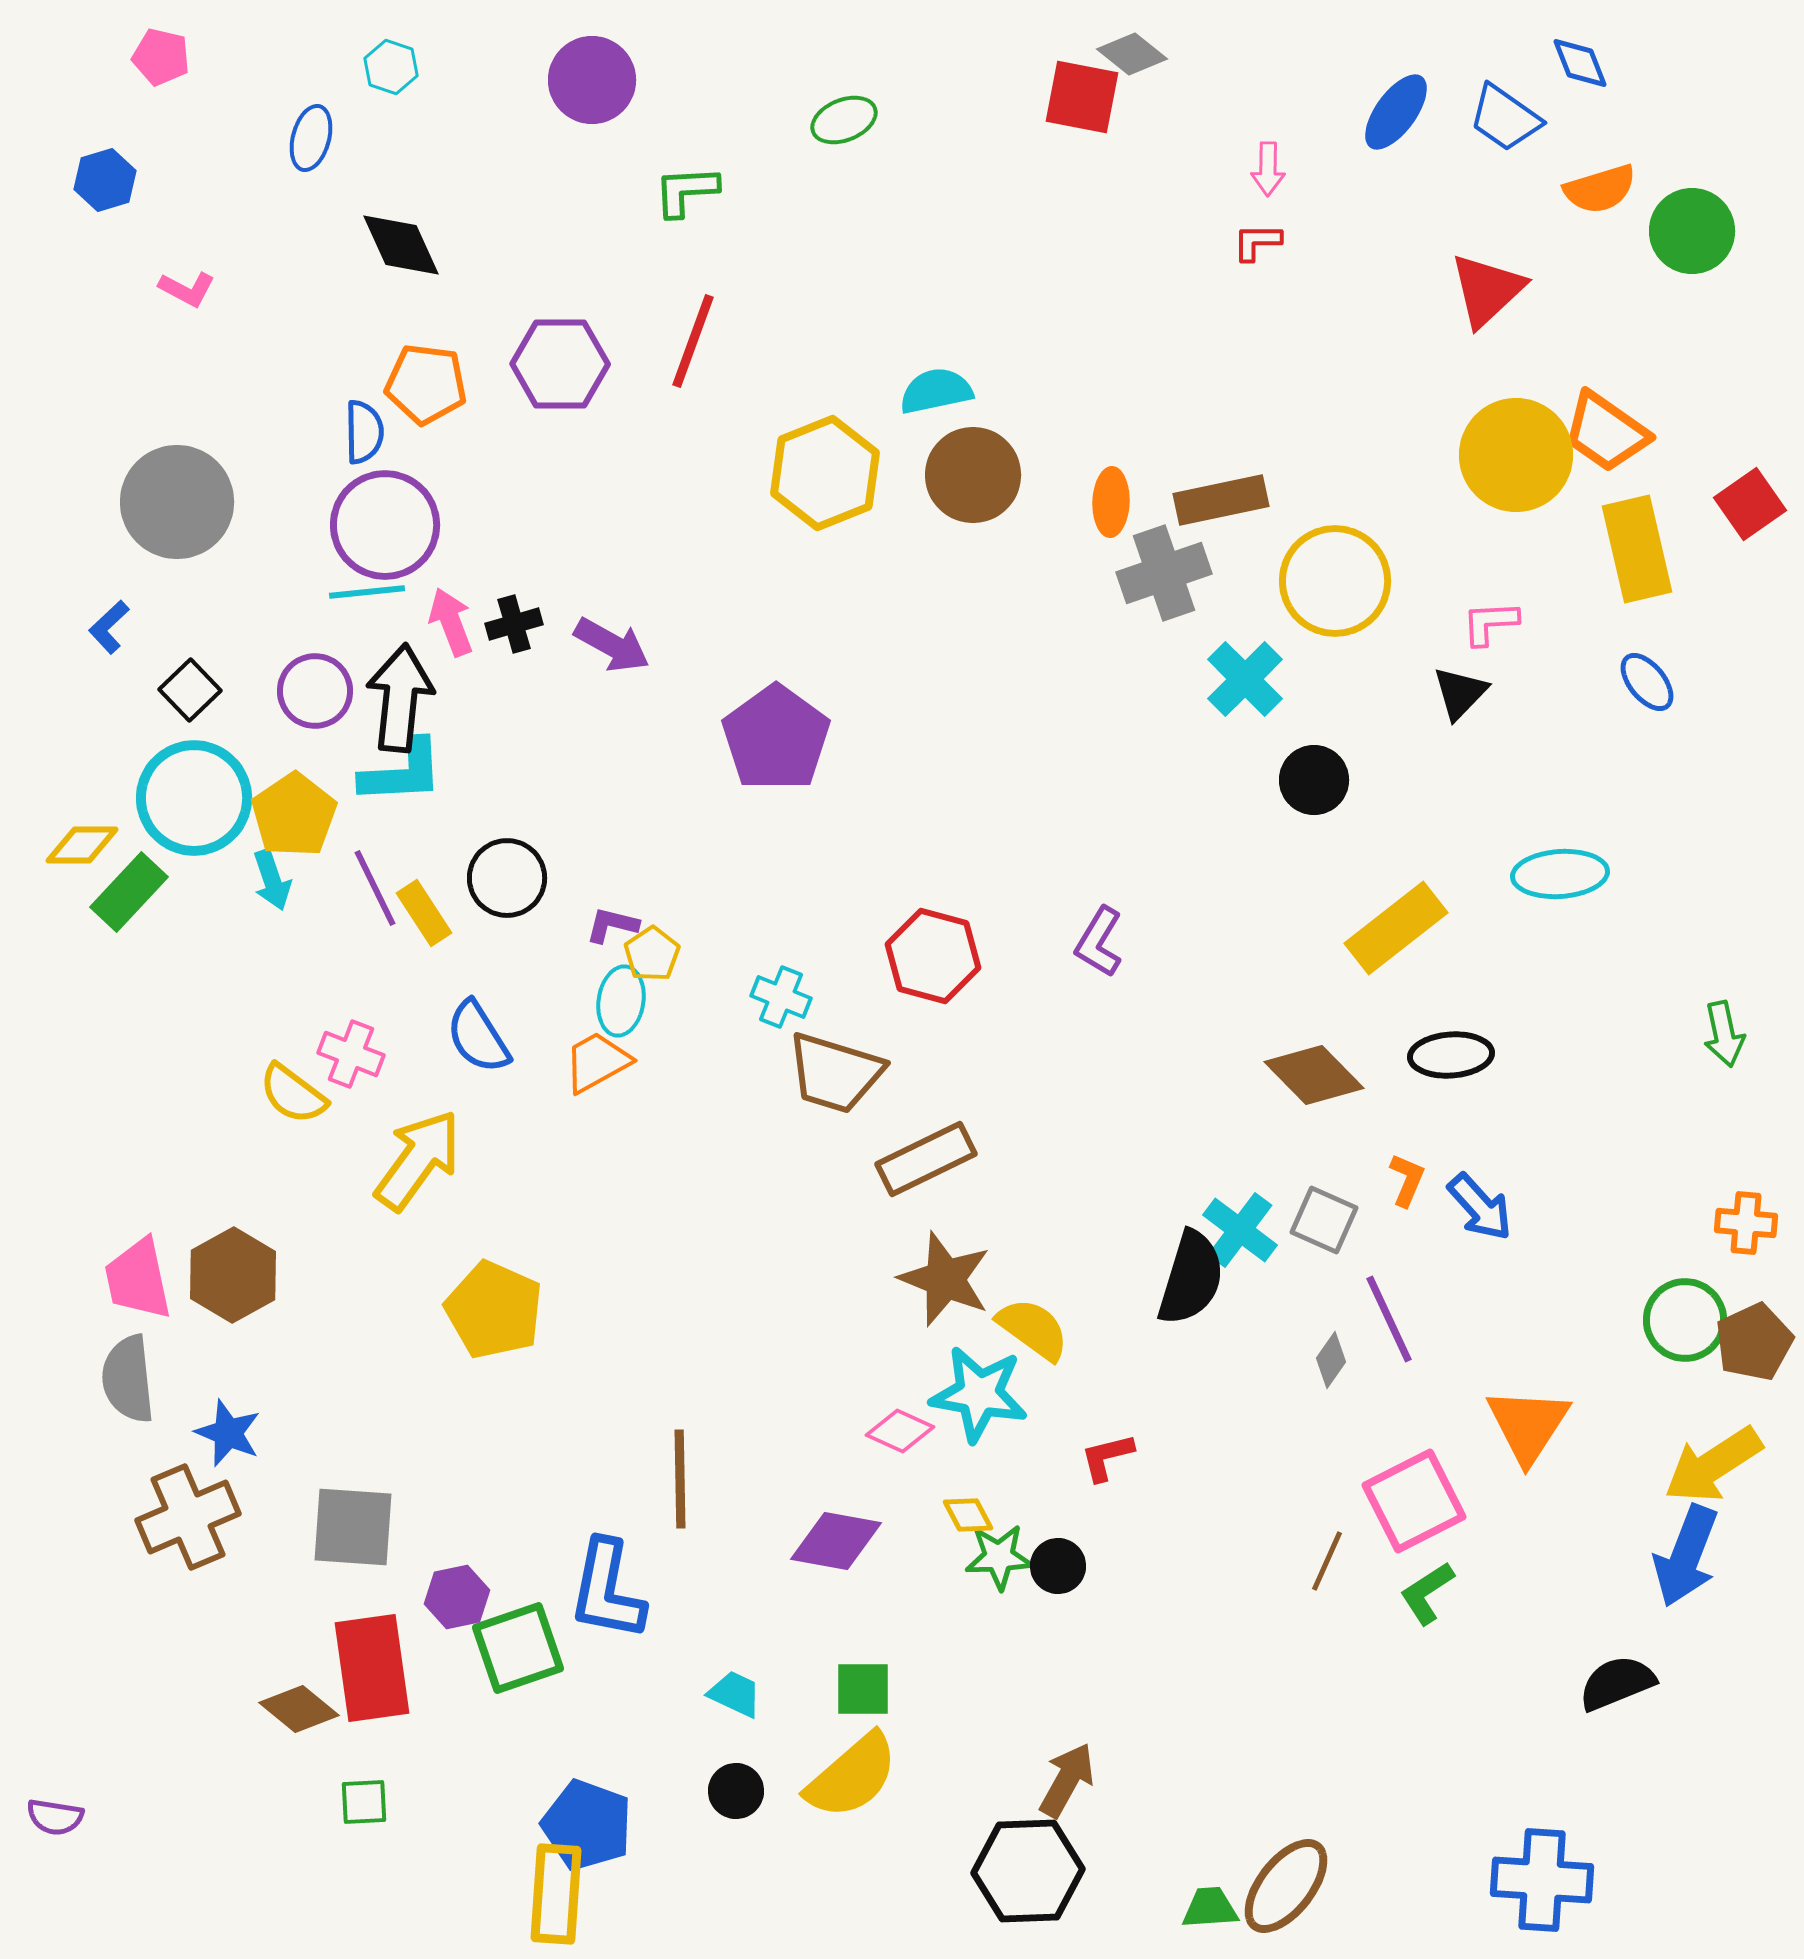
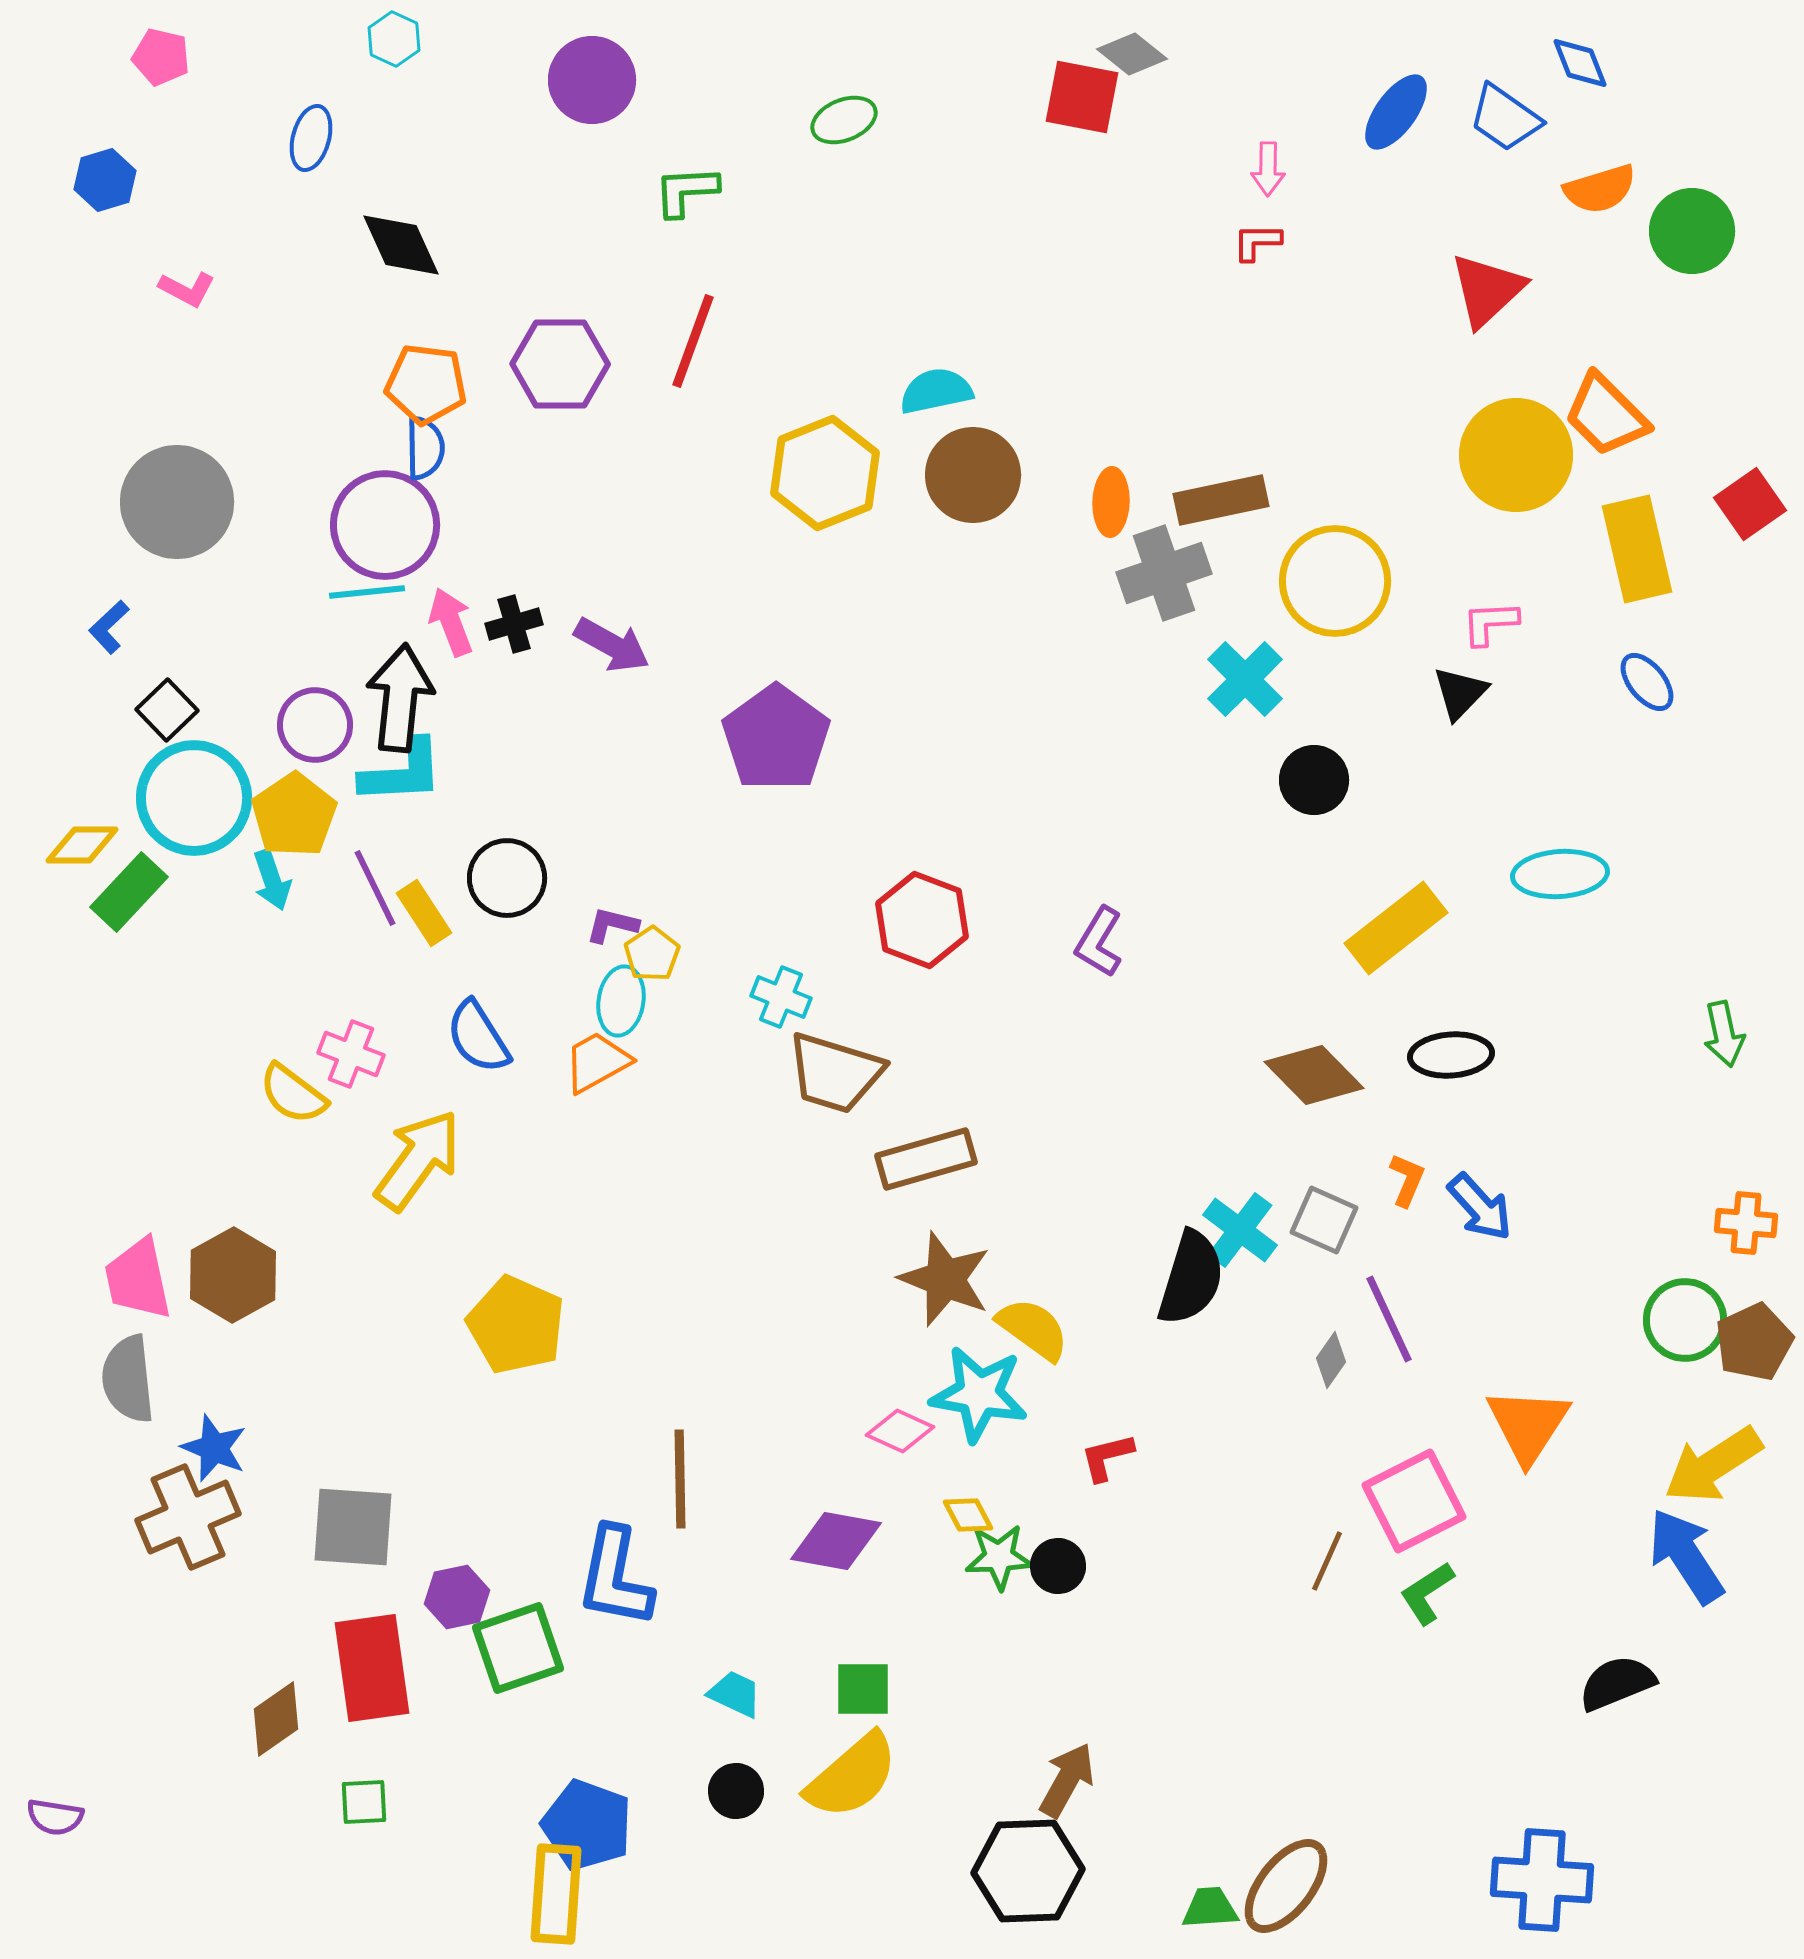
cyan hexagon at (391, 67): moved 3 px right, 28 px up; rotated 6 degrees clockwise
blue semicircle at (364, 432): moved 61 px right, 16 px down
orange trapezoid at (1606, 432): moved 17 px up; rotated 10 degrees clockwise
black square at (190, 690): moved 23 px left, 20 px down
purple circle at (315, 691): moved 34 px down
red hexagon at (933, 956): moved 11 px left, 36 px up; rotated 6 degrees clockwise
brown rectangle at (926, 1159): rotated 10 degrees clockwise
yellow pentagon at (494, 1310): moved 22 px right, 15 px down
blue star at (228, 1433): moved 14 px left, 15 px down
blue arrow at (1686, 1556): rotated 126 degrees clockwise
blue L-shape at (607, 1590): moved 8 px right, 13 px up
brown diamond at (299, 1709): moved 23 px left, 10 px down; rotated 74 degrees counterclockwise
